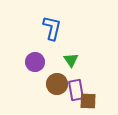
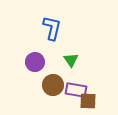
brown circle: moved 4 px left, 1 px down
purple rectangle: rotated 70 degrees counterclockwise
